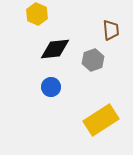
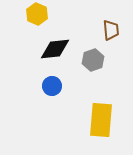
blue circle: moved 1 px right, 1 px up
yellow rectangle: rotated 52 degrees counterclockwise
